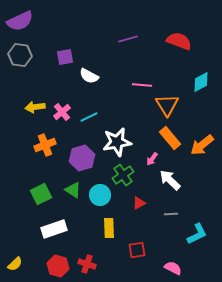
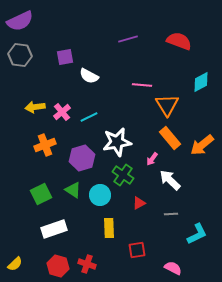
green cross: rotated 20 degrees counterclockwise
